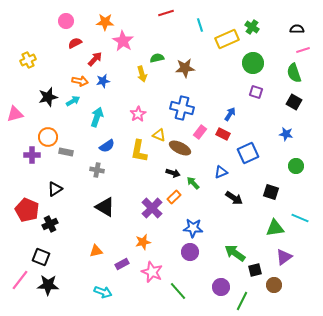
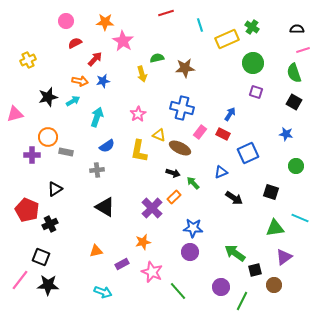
gray cross at (97, 170): rotated 16 degrees counterclockwise
